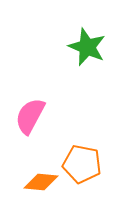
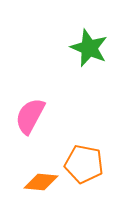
green star: moved 2 px right, 1 px down
orange pentagon: moved 2 px right
